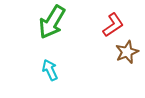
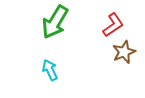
green arrow: moved 3 px right
brown star: moved 3 px left
